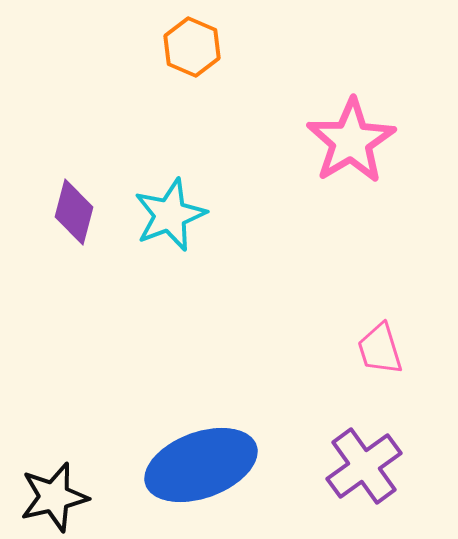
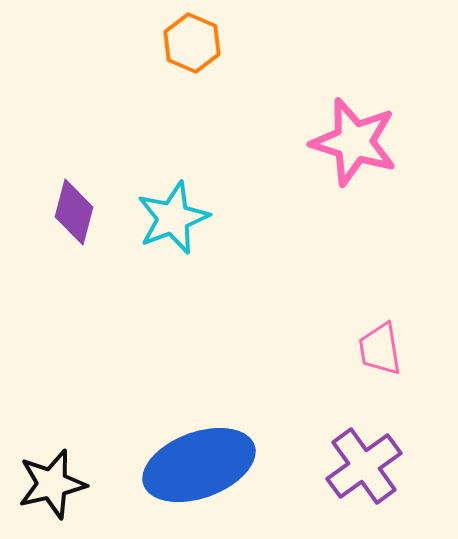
orange hexagon: moved 4 px up
pink star: moved 3 px right, 1 px down; rotated 24 degrees counterclockwise
cyan star: moved 3 px right, 3 px down
pink trapezoid: rotated 8 degrees clockwise
blue ellipse: moved 2 px left
black star: moved 2 px left, 13 px up
